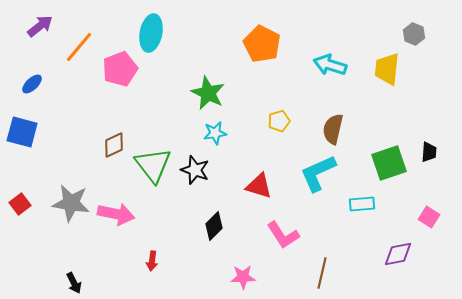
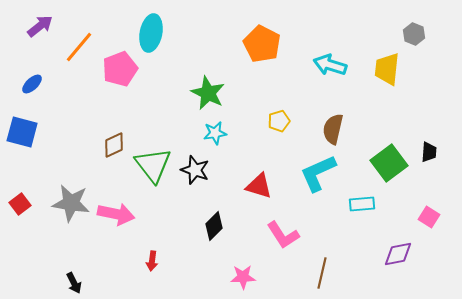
green square: rotated 18 degrees counterclockwise
